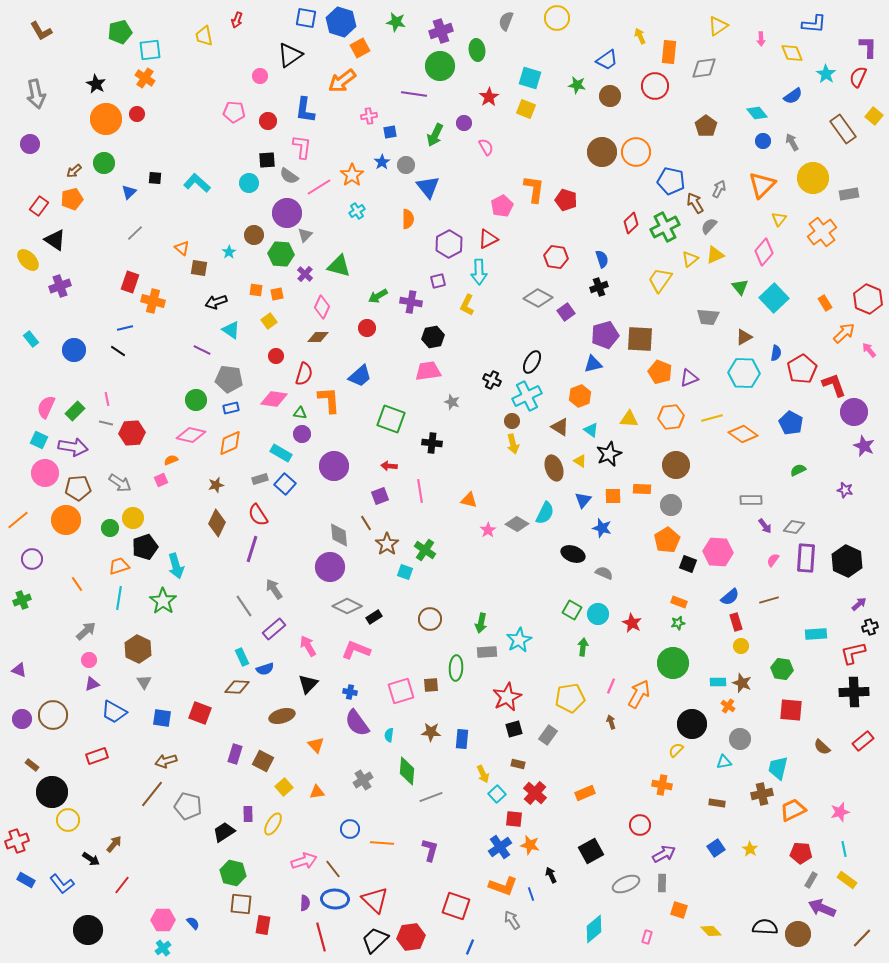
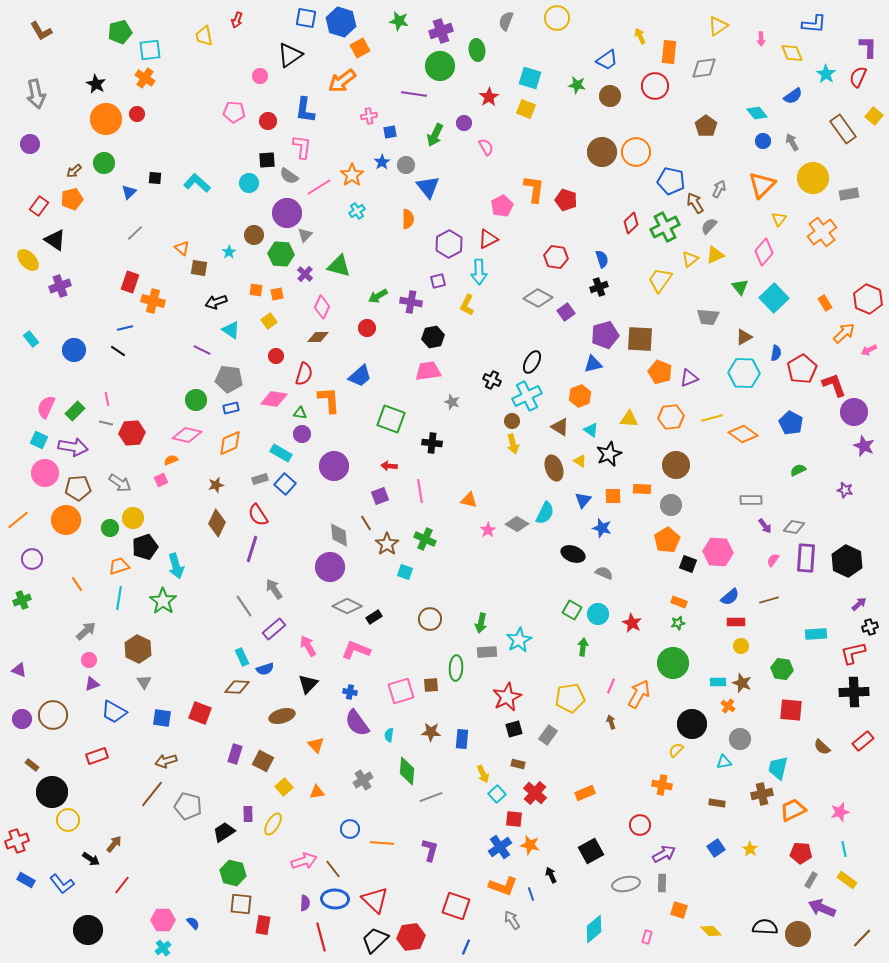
green star at (396, 22): moved 3 px right, 1 px up
pink arrow at (869, 350): rotated 77 degrees counterclockwise
pink diamond at (191, 435): moved 4 px left
green cross at (425, 550): moved 11 px up; rotated 10 degrees counterclockwise
red rectangle at (736, 622): rotated 72 degrees counterclockwise
gray ellipse at (626, 884): rotated 12 degrees clockwise
blue line at (470, 947): moved 4 px left
